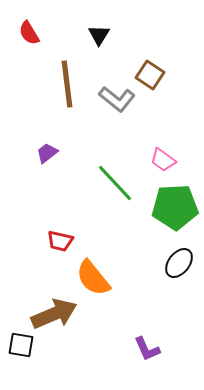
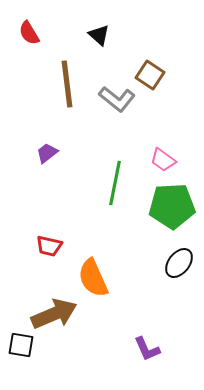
black triangle: rotated 20 degrees counterclockwise
green line: rotated 54 degrees clockwise
green pentagon: moved 3 px left, 1 px up
red trapezoid: moved 11 px left, 5 px down
orange semicircle: rotated 15 degrees clockwise
